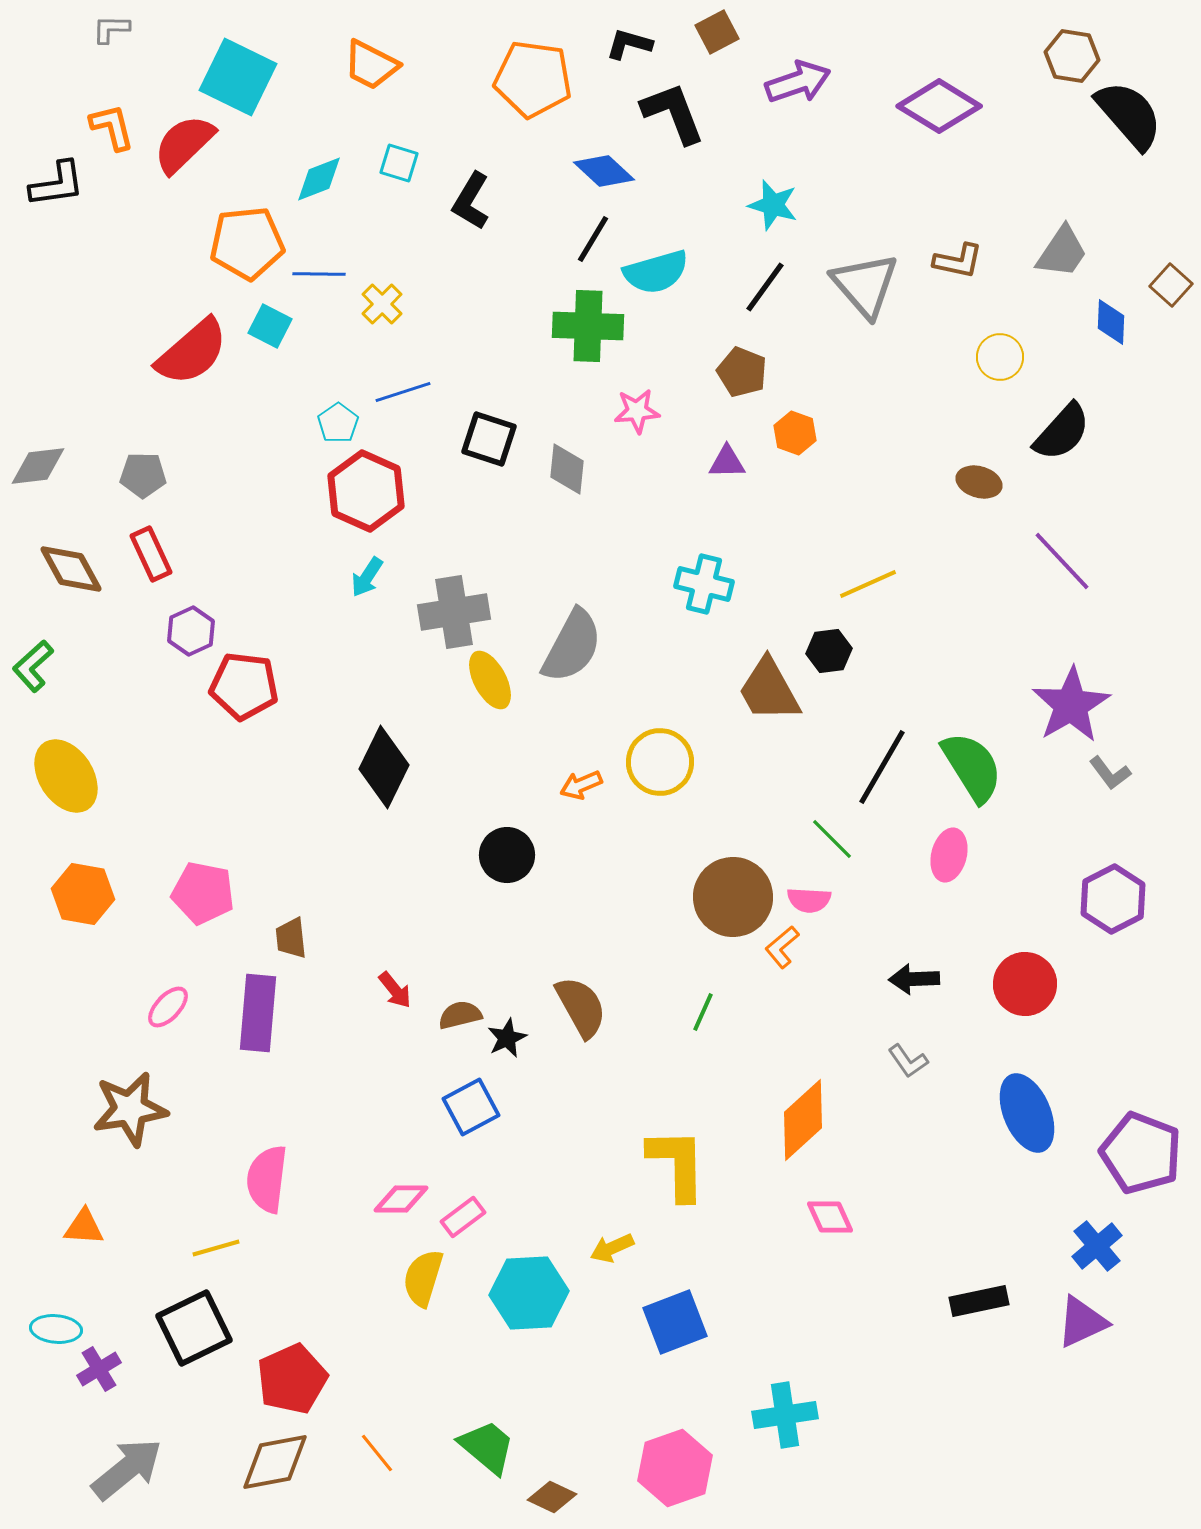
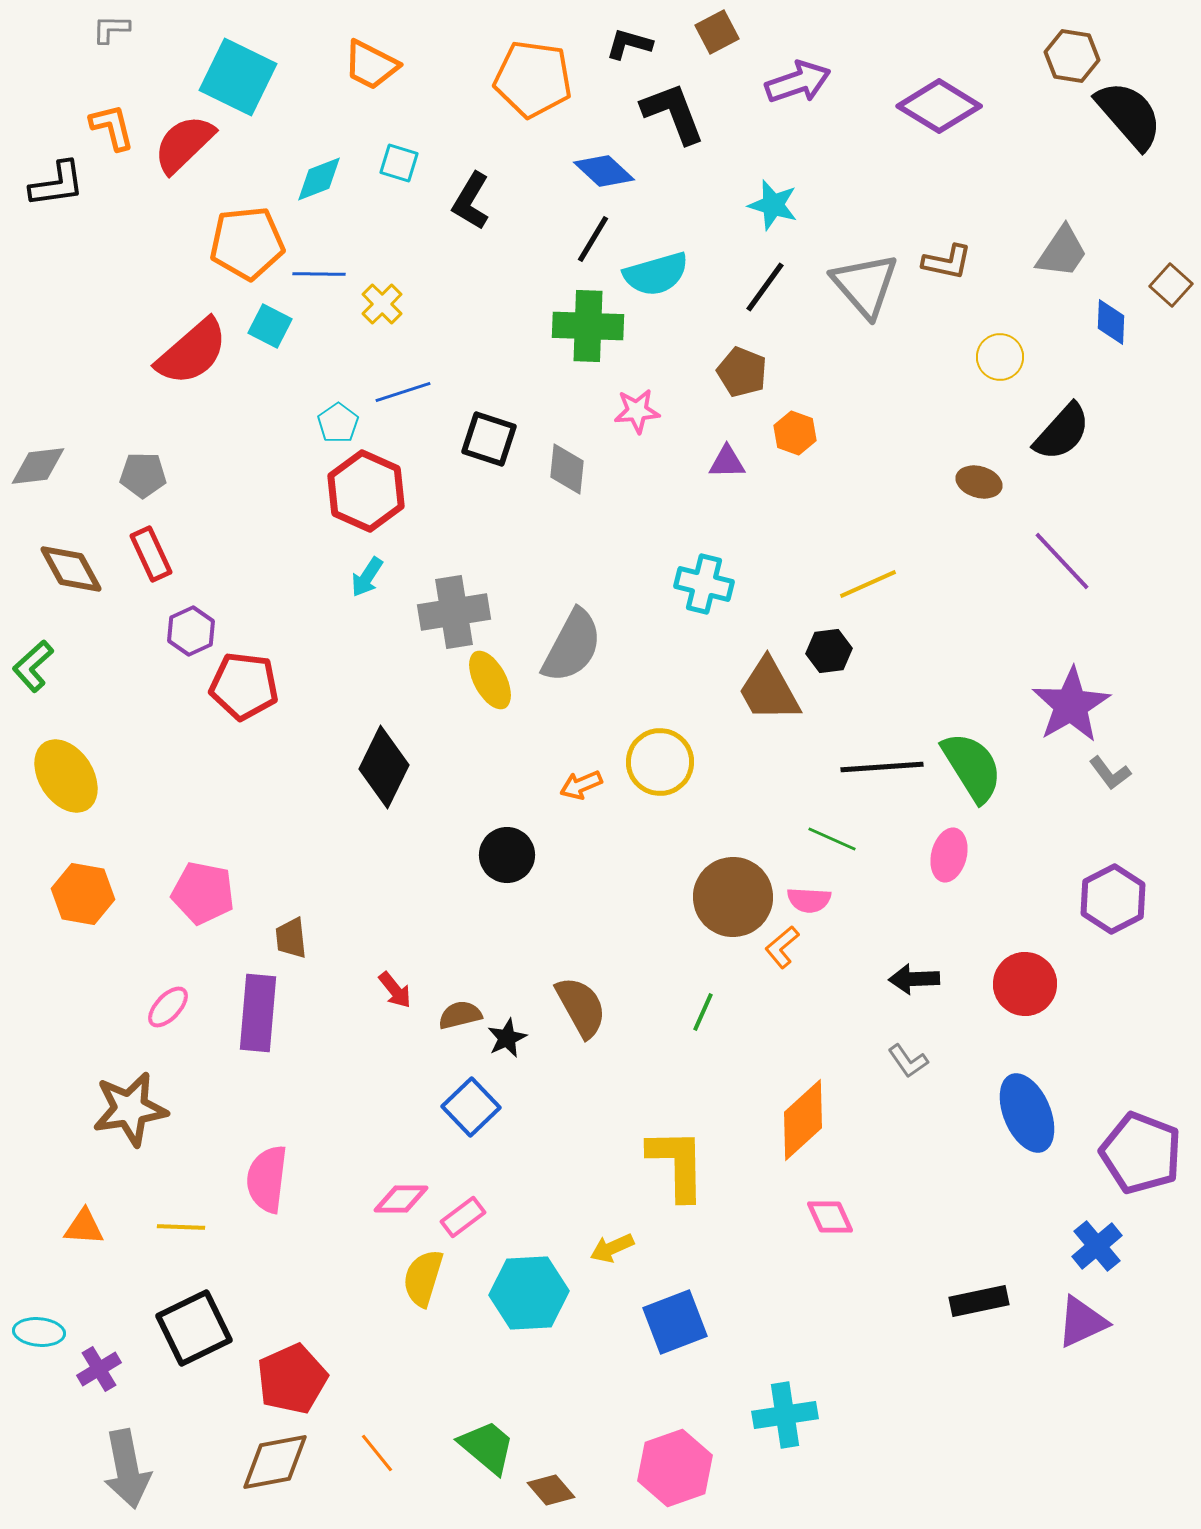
brown L-shape at (958, 261): moved 11 px left, 1 px down
cyan semicircle at (656, 272): moved 2 px down
black line at (882, 767): rotated 56 degrees clockwise
green line at (832, 839): rotated 21 degrees counterclockwise
blue square at (471, 1107): rotated 16 degrees counterclockwise
yellow line at (216, 1248): moved 35 px left, 21 px up; rotated 18 degrees clockwise
cyan ellipse at (56, 1329): moved 17 px left, 3 px down
gray arrow at (127, 1469): rotated 118 degrees clockwise
brown diamond at (552, 1497): moved 1 px left, 7 px up; rotated 24 degrees clockwise
